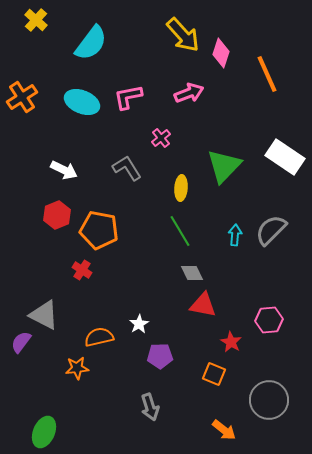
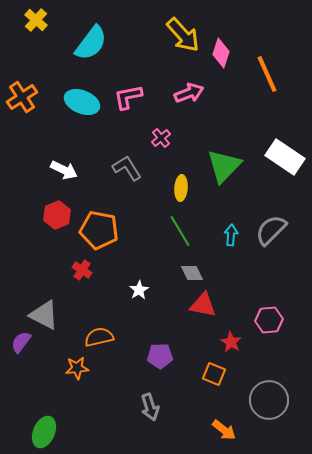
cyan arrow: moved 4 px left
white star: moved 34 px up
